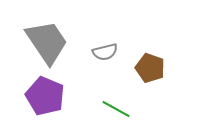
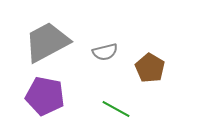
gray trapezoid: rotated 84 degrees counterclockwise
brown pentagon: rotated 12 degrees clockwise
purple pentagon: rotated 12 degrees counterclockwise
